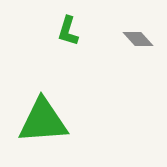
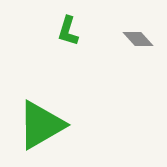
green triangle: moved 2 px left, 4 px down; rotated 26 degrees counterclockwise
